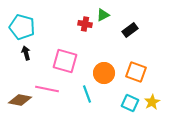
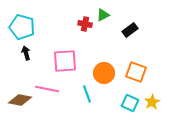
pink square: rotated 20 degrees counterclockwise
